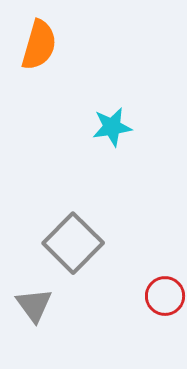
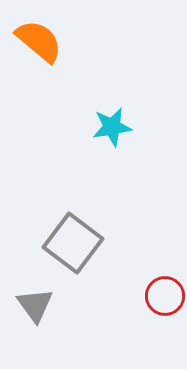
orange semicircle: moved 4 px up; rotated 66 degrees counterclockwise
gray square: rotated 8 degrees counterclockwise
gray triangle: moved 1 px right
